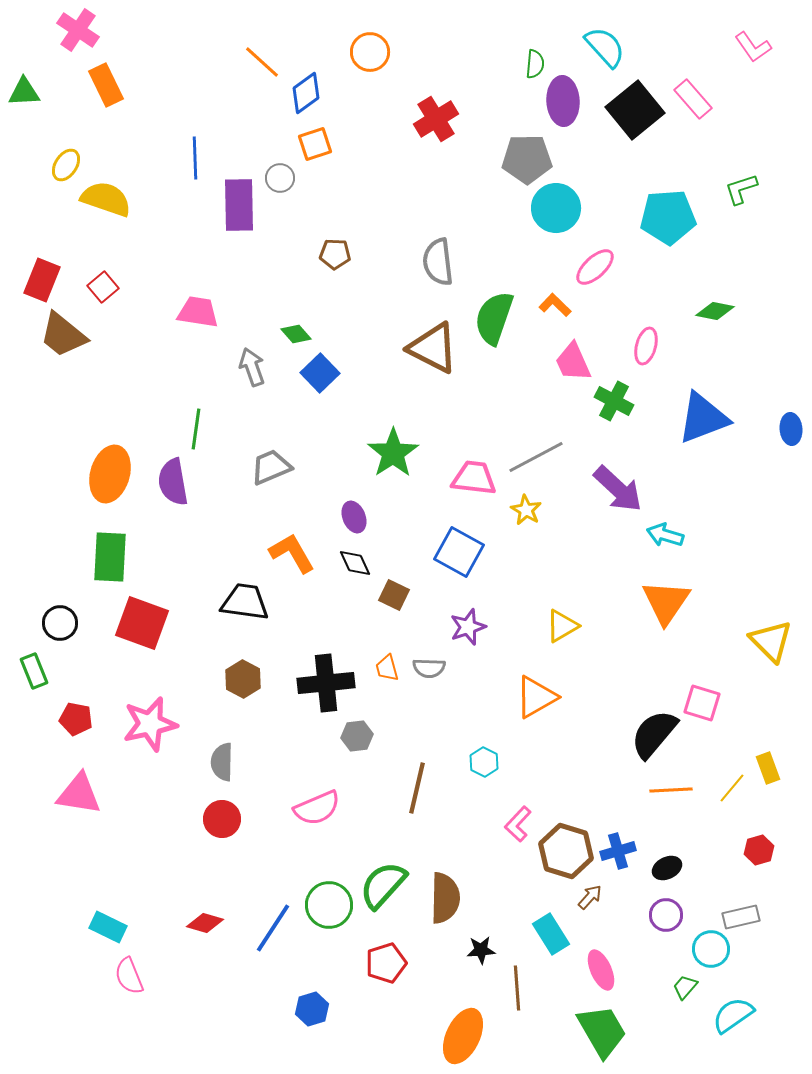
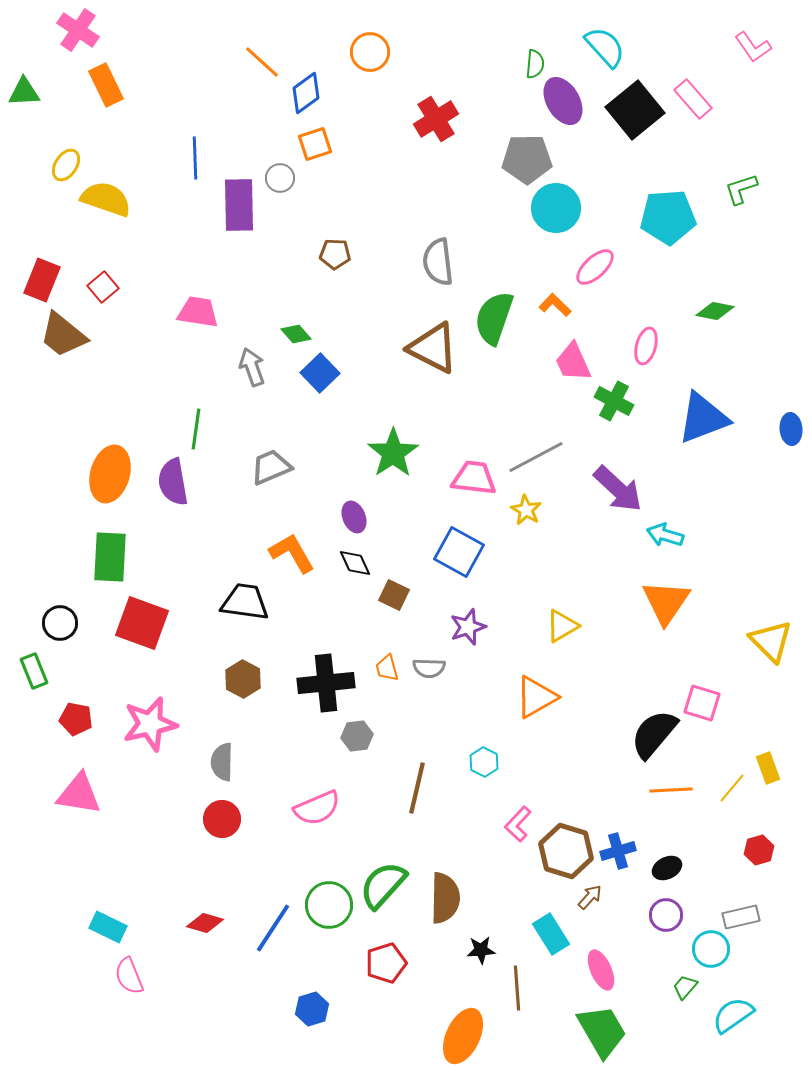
purple ellipse at (563, 101): rotated 27 degrees counterclockwise
